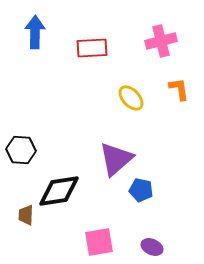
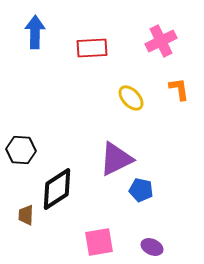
pink cross: rotated 12 degrees counterclockwise
purple triangle: rotated 15 degrees clockwise
black diamond: moved 2 px left, 2 px up; rotated 24 degrees counterclockwise
